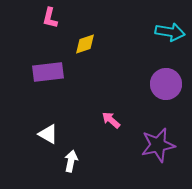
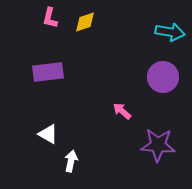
yellow diamond: moved 22 px up
purple circle: moved 3 px left, 7 px up
pink arrow: moved 11 px right, 9 px up
purple star: rotated 16 degrees clockwise
